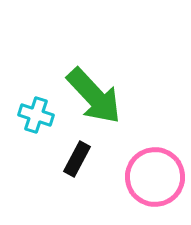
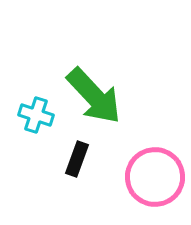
black rectangle: rotated 8 degrees counterclockwise
